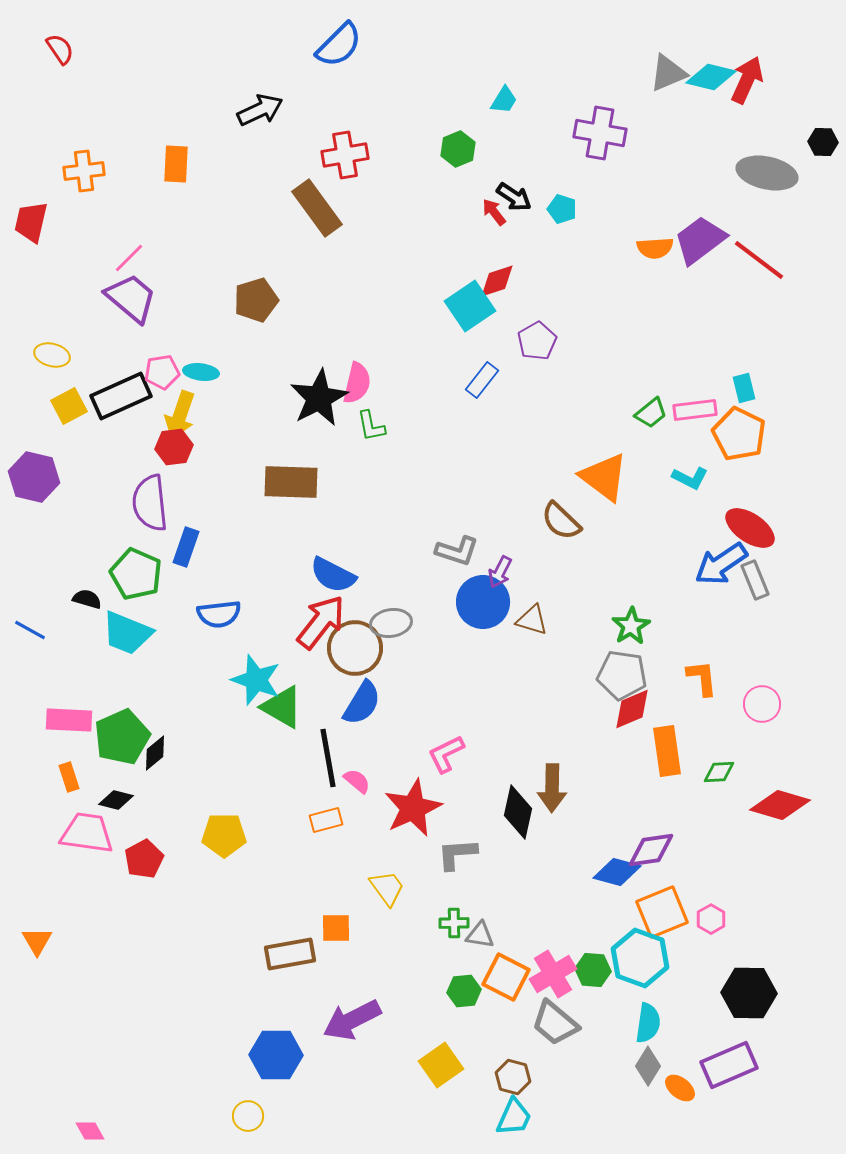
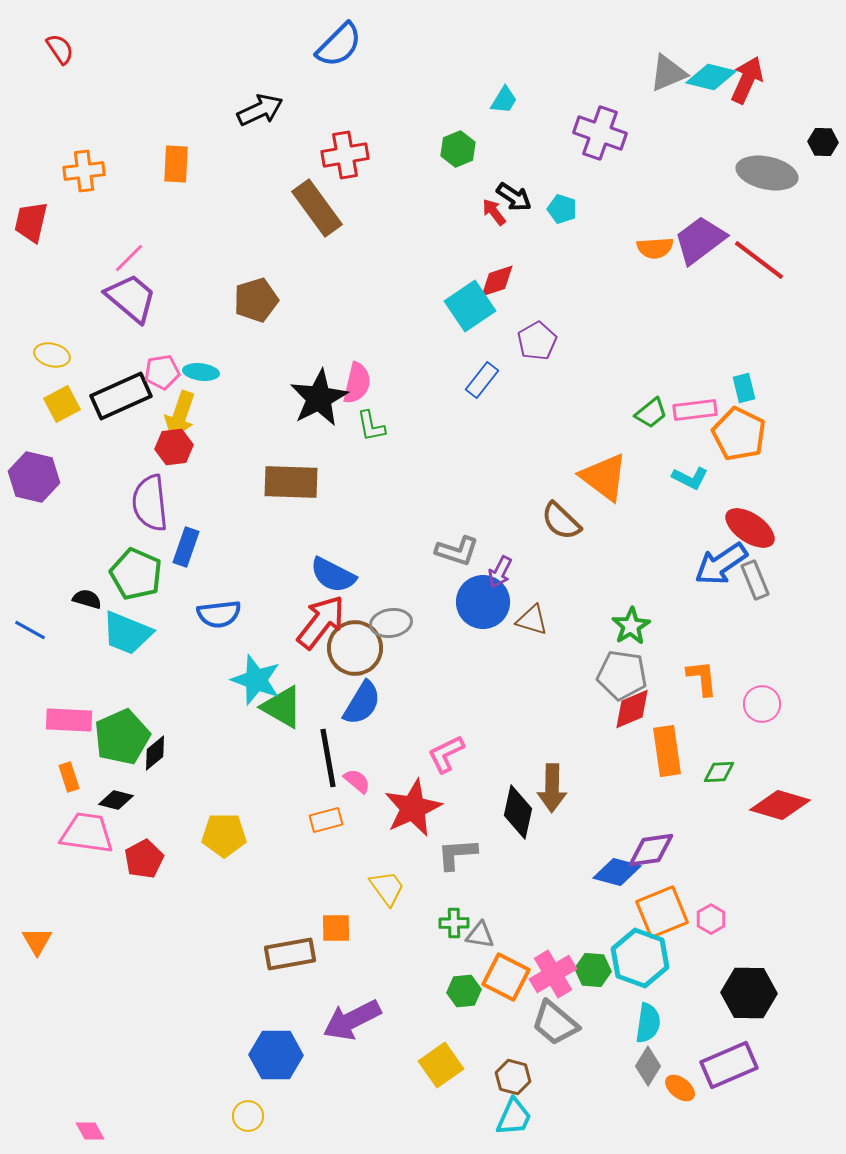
purple cross at (600, 133): rotated 9 degrees clockwise
yellow square at (69, 406): moved 7 px left, 2 px up
